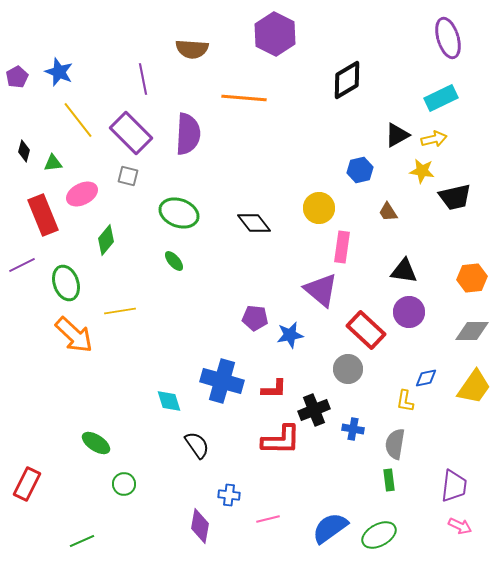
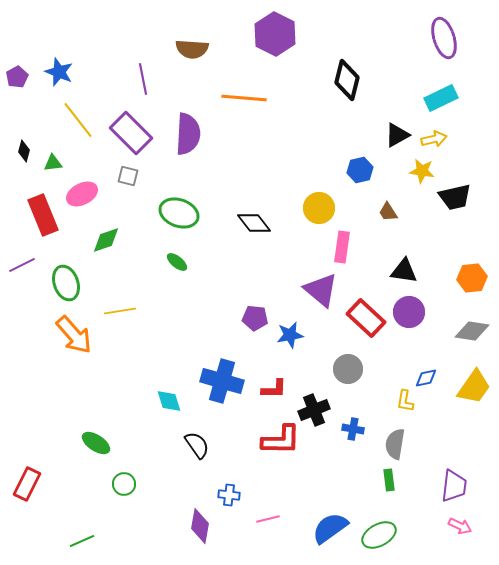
purple ellipse at (448, 38): moved 4 px left
black diamond at (347, 80): rotated 45 degrees counterclockwise
green diamond at (106, 240): rotated 32 degrees clockwise
green ellipse at (174, 261): moved 3 px right, 1 px down; rotated 10 degrees counterclockwise
red rectangle at (366, 330): moved 12 px up
gray diamond at (472, 331): rotated 8 degrees clockwise
orange arrow at (74, 335): rotated 6 degrees clockwise
